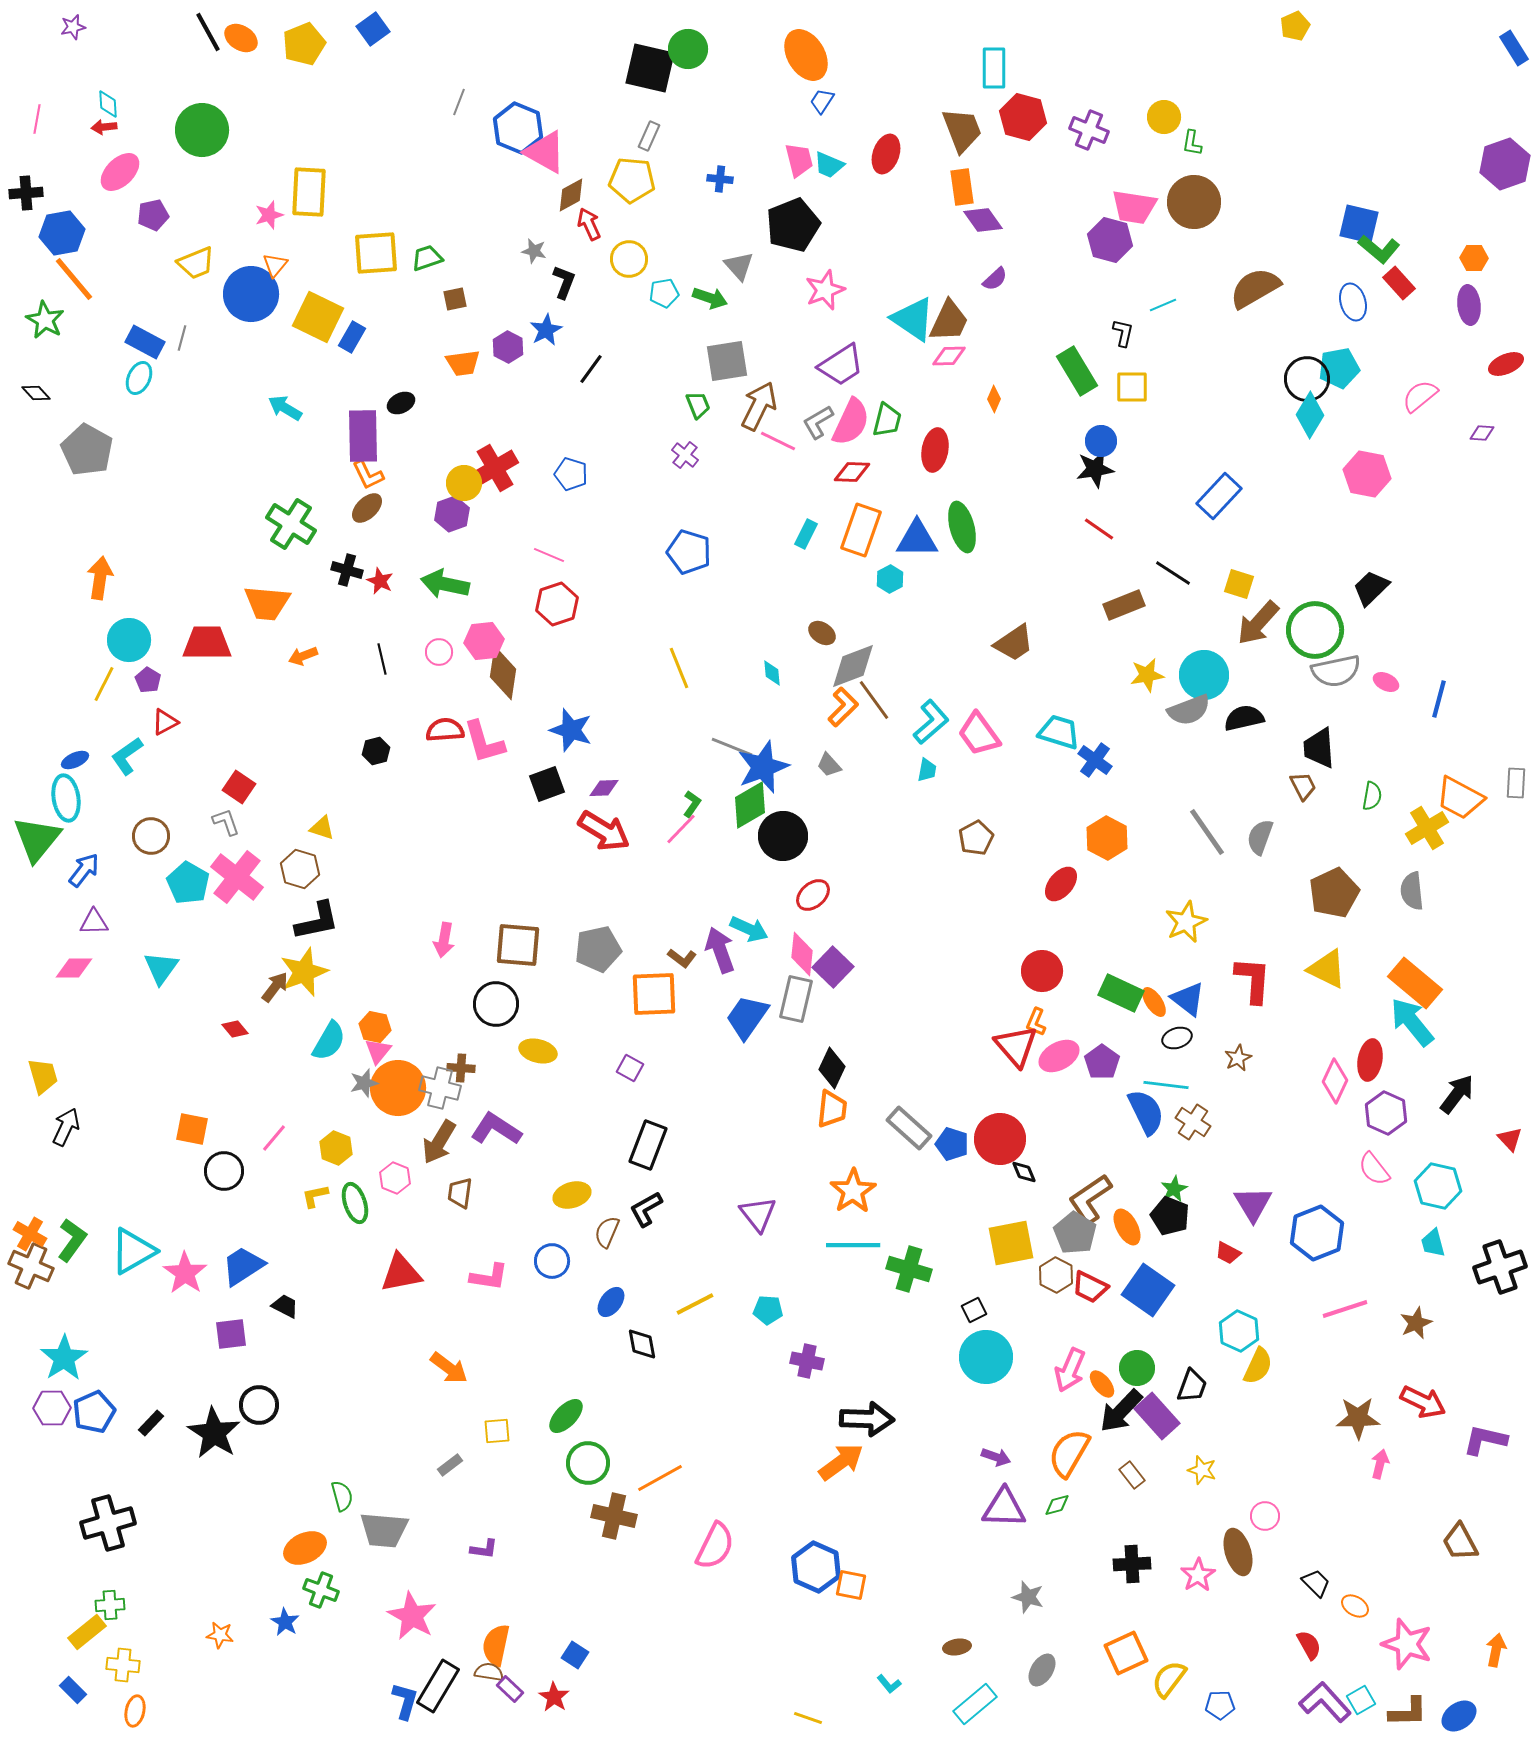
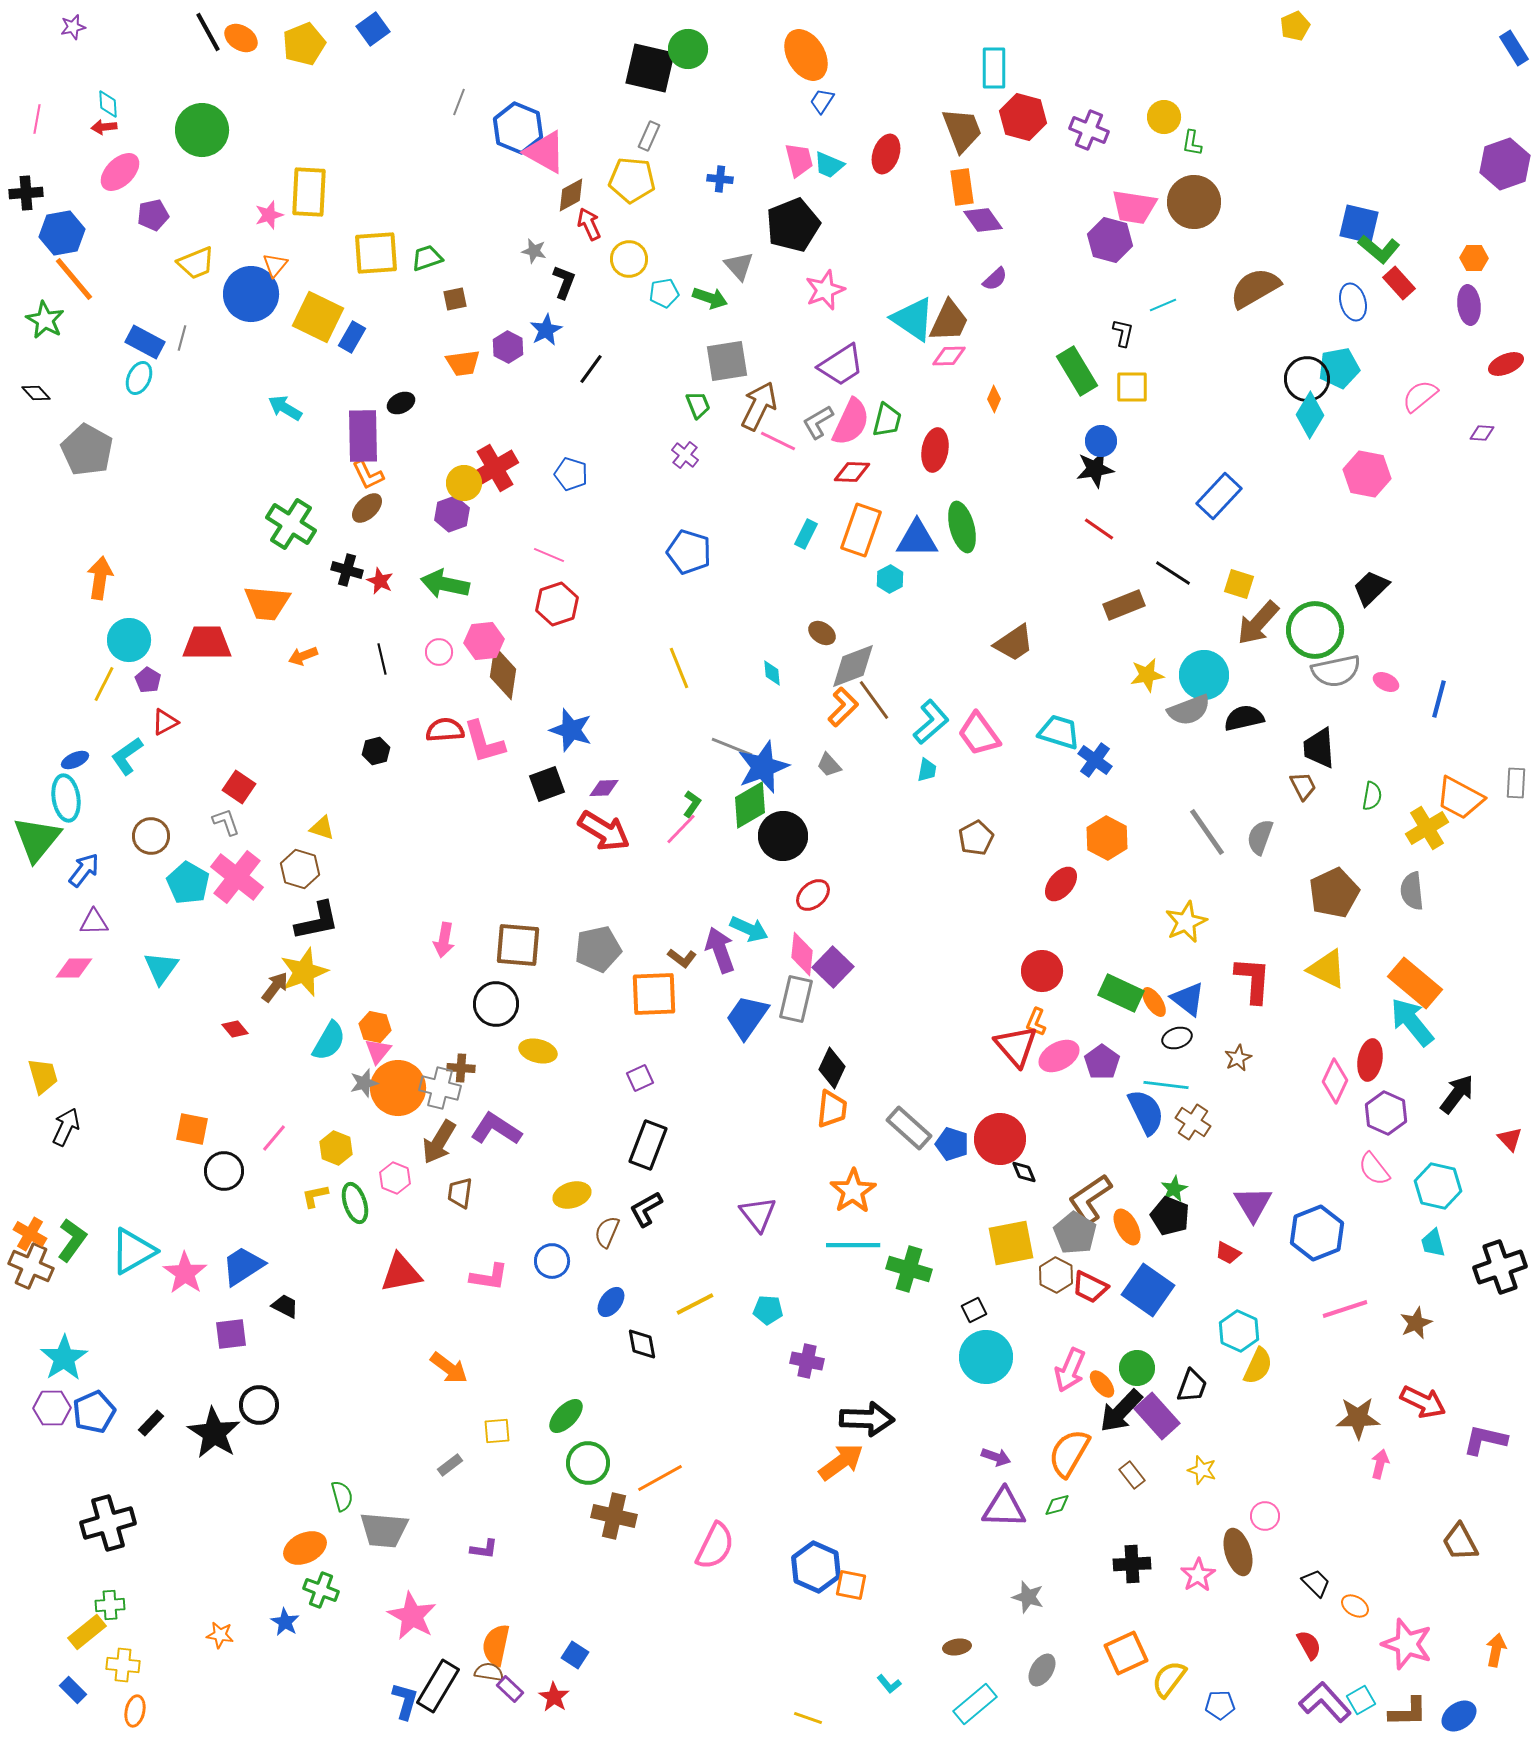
purple square at (630, 1068): moved 10 px right, 10 px down; rotated 36 degrees clockwise
